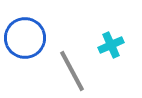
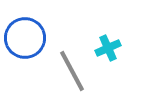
cyan cross: moved 3 px left, 3 px down
